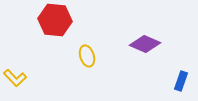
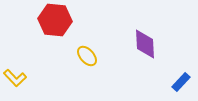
purple diamond: rotated 64 degrees clockwise
yellow ellipse: rotated 25 degrees counterclockwise
blue rectangle: moved 1 px down; rotated 24 degrees clockwise
